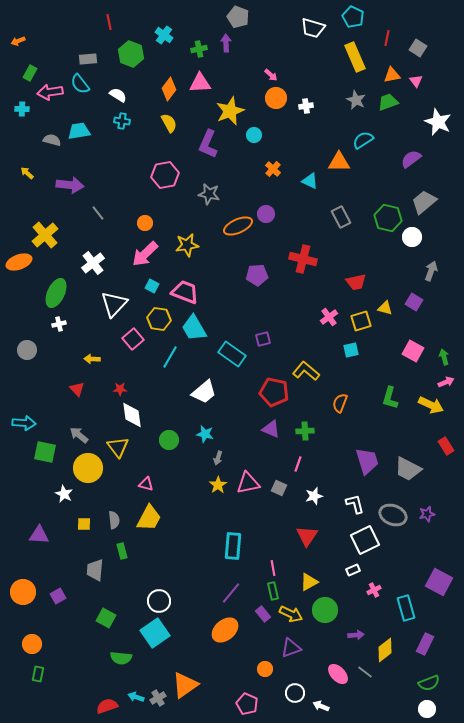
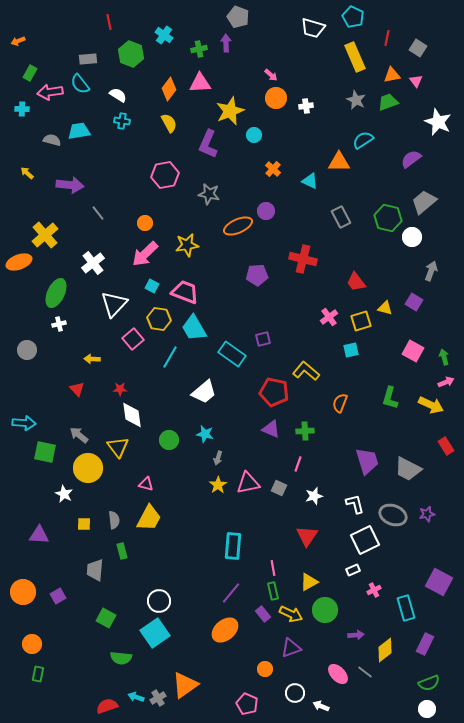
purple circle at (266, 214): moved 3 px up
red trapezoid at (356, 282): rotated 65 degrees clockwise
